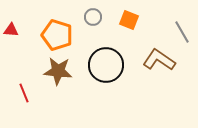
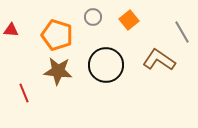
orange square: rotated 30 degrees clockwise
